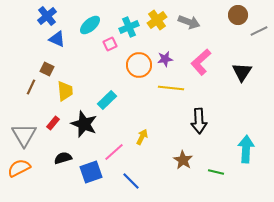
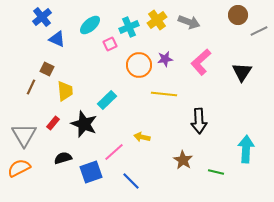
blue cross: moved 5 px left, 1 px down
yellow line: moved 7 px left, 6 px down
yellow arrow: rotated 105 degrees counterclockwise
